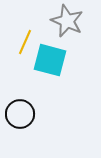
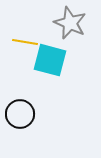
gray star: moved 3 px right, 2 px down
yellow line: rotated 75 degrees clockwise
